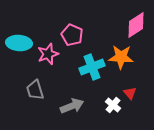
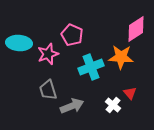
pink diamond: moved 4 px down
cyan cross: moved 1 px left
gray trapezoid: moved 13 px right
